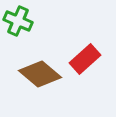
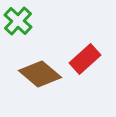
green cross: rotated 20 degrees clockwise
